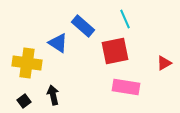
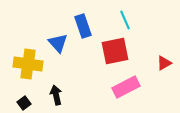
cyan line: moved 1 px down
blue rectangle: rotated 30 degrees clockwise
blue triangle: rotated 15 degrees clockwise
yellow cross: moved 1 px right, 1 px down
pink rectangle: rotated 36 degrees counterclockwise
black arrow: moved 3 px right
black square: moved 2 px down
